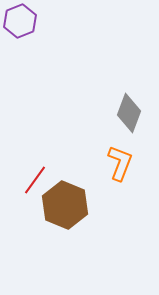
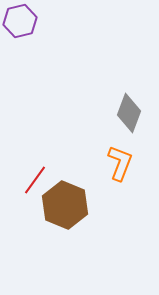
purple hexagon: rotated 8 degrees clockwise
